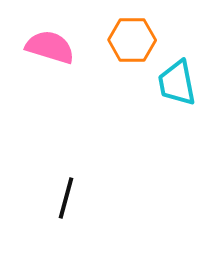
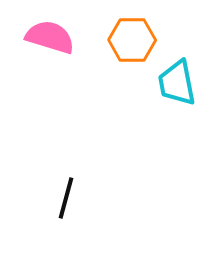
pink semicircle: moved 10 px up
